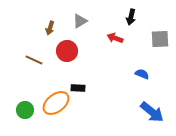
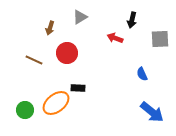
black arrow: moved 1 px right, 3 px down
gray triangle: moved 4 px up
red circle: moved 2 px down
blue semicircle: rotated 136 degrees counterclockwise
